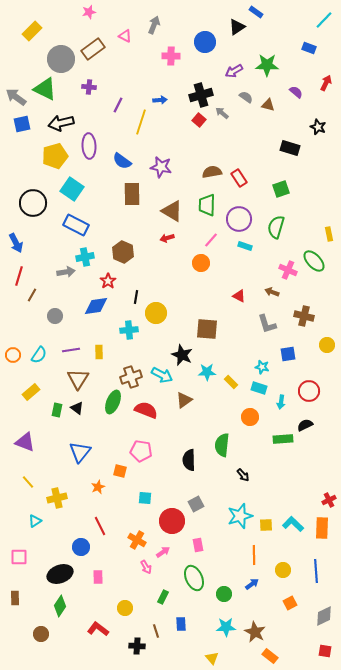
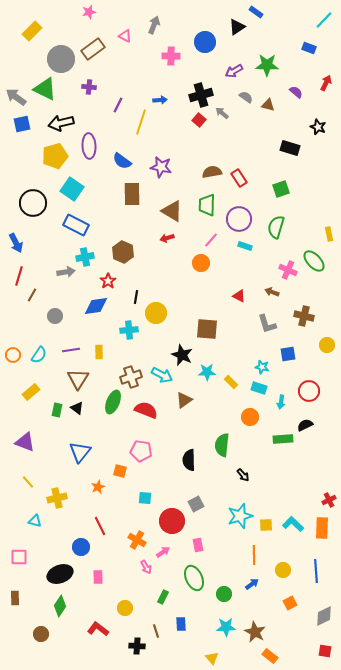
cyan triangle at (35, 521): rotated 48 degrees clockwise
